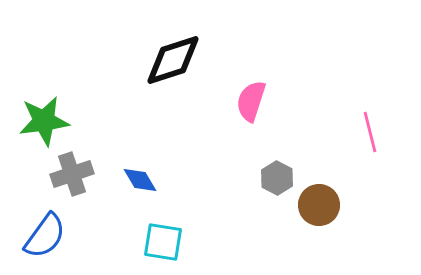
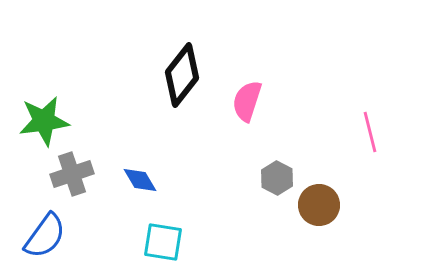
black diamond: moved 9 px right, 15 px down; rotated 34 degrees counterclockwise
pink semicircle: moved 4 px left
